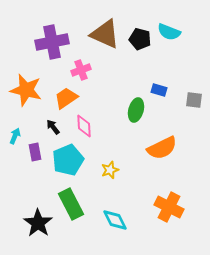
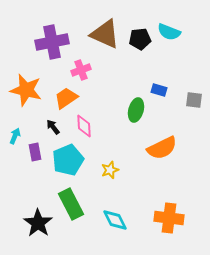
black pentagon: rotated 20 degrees counterclockwise
orange cross: moved 11 px down; rotated 20 degrees counterclockwise
